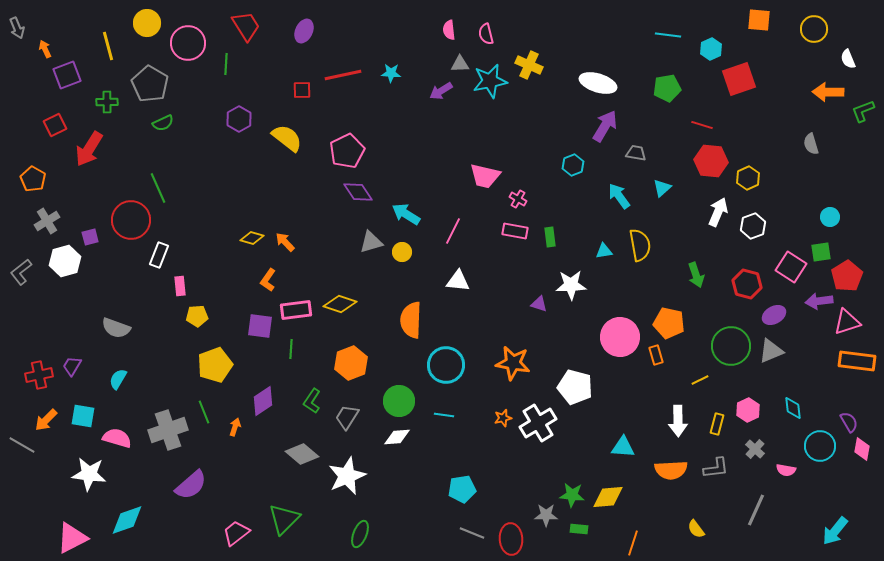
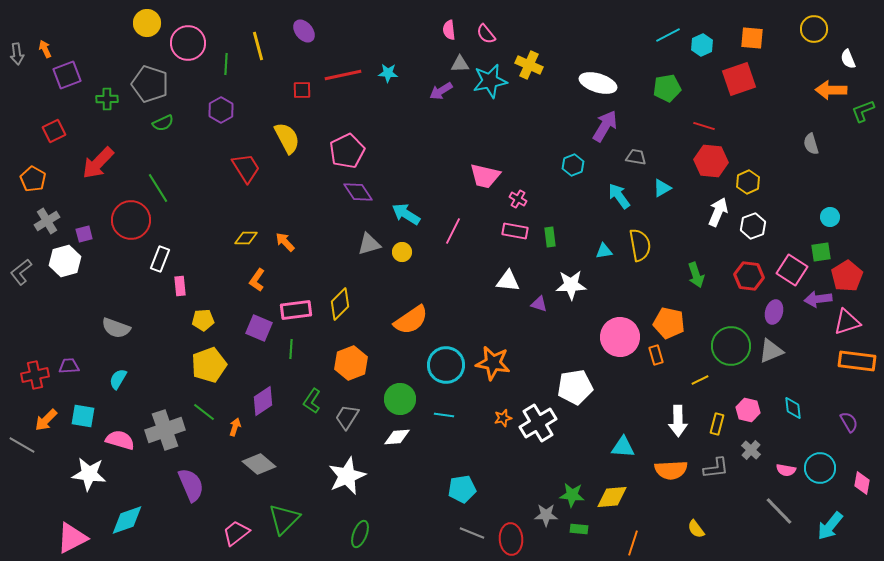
orange square at (759, 20): moved 7 px left, 18 px down
red trapezoid at (246, 26): moved 142 px down
gray arrow at (17, 28): moved 26 px down; rotated 15 degrees clockwise
purple ellipse at (304, 31): rotated 65 degrees counterclockwise
pink semicircle at (486, 34): rotated 25 degrees counterclockwise
cyan line at (668, 35): rotated 35 degrees counterclockwise
yellow line at (108, 46): moved 150 px right
cyan hexagon at (711, 49): moved 9 px left, 4 px up
cyan star at (391, 73): moved 3 px left
gray pentagon at (150, 84): rotated 12 degrees counterclockwise
orange arrow at (828, 92): moved 3 px right, 2 px up
green cross at (107, 102): moved 3 px up
purple hexagon at (239, 119): moved 18 px left, 9 px up
red square at (55, 125): moved 1 px left, 6 px down
red line at (702, 125): moved 2 px right, 1 px down
yellow semicircle at (287, 138): rotated 24 degrees clockwise
red arrow at (89, 149): moved 9 px right, 14 px down; rotated 12 degrees clockwise
gray trapezoid at (636, 153): moved 4 px down
yellow hexagon at (748, 178): moved 4 px down
green line at (158, 188): rotated 8 degrees counterclockwise
cyan triangle at (662, 188): rotated 12 degrees clockwise
purple square at (90, 237): moved 6 px left, 3 px up
yellow diamond at (252, 238): moved 6 px left; rotated 15 degrees counterclockwise
gray triangle at (371, 242): moved 2 px left, 2 px down
white rectangle at (159, 255): moved 1 px right, 4 px down
pink square at (791, 267): moved 1 px right, 3 px down
orange L-shape at (268, 280): moved 11 px left
white triangle at (458, 281): moved 50 px right
red hexagon at (747, 284): moved 2 px right, 8 px up; rotated 8 degrees counterclockwise
purple arrow at (819, 301): moved 1 px left, 2 px up
yellow diamond at (340, 304): rotated 64 degrees counterclockwise
purple ellipse at (774, 315): moved 3 px up; rotated 45 degrees counterclockwise
yellow pentagon at (197, 316): moved 6 px right, 4 px down
orange semicircle at (411, 320): rotated 126 degrees counterclockwise
purple square at (260, 326): moved 1 px left, 2 px down; rotated 16 degrees clockwise
orange star at (513, 363): moved 20 px left
yellow pentagon at (215, 365): moved 6 px left
purple trapezoid at (72, 366): moved 3 px left; rotated 55 degrees clockwise
red cross at (39, 375): moved 4 px left
white pentagon at (575, 387): rotated 24 degrees counterclockwise
green circle at (399, 401): moved 1 px right, 2 px up
pink hexagon at (748, 410): rotated 20 degrees counterclockwise
green line at (204, 412): rotated 30 degrees counterclockwise
gray cross at (168, 430): moved 3 px left
pink semicircle at (117, 438): moved 3 px right, 2 px down
cyan circle at (820, 446): moved 22 px down
gray cross at (755, 449): moved 4 px left, 1 px down
pink diamond at (862, 449): moved 34 px down
gray diamond at (302, 454): moved 43 px left, 10 px down
purple semicircle at (191, 485): rotated 72 degrees counterclockwise
yellow diamond at (608, 497): moved 4 px right
gray line at (756, 510): moved 23 px right, 1 px down; rotated 68 degrees counterclockwise
cyan arrow at (835, 531): moved 5 px left, 5 px up
